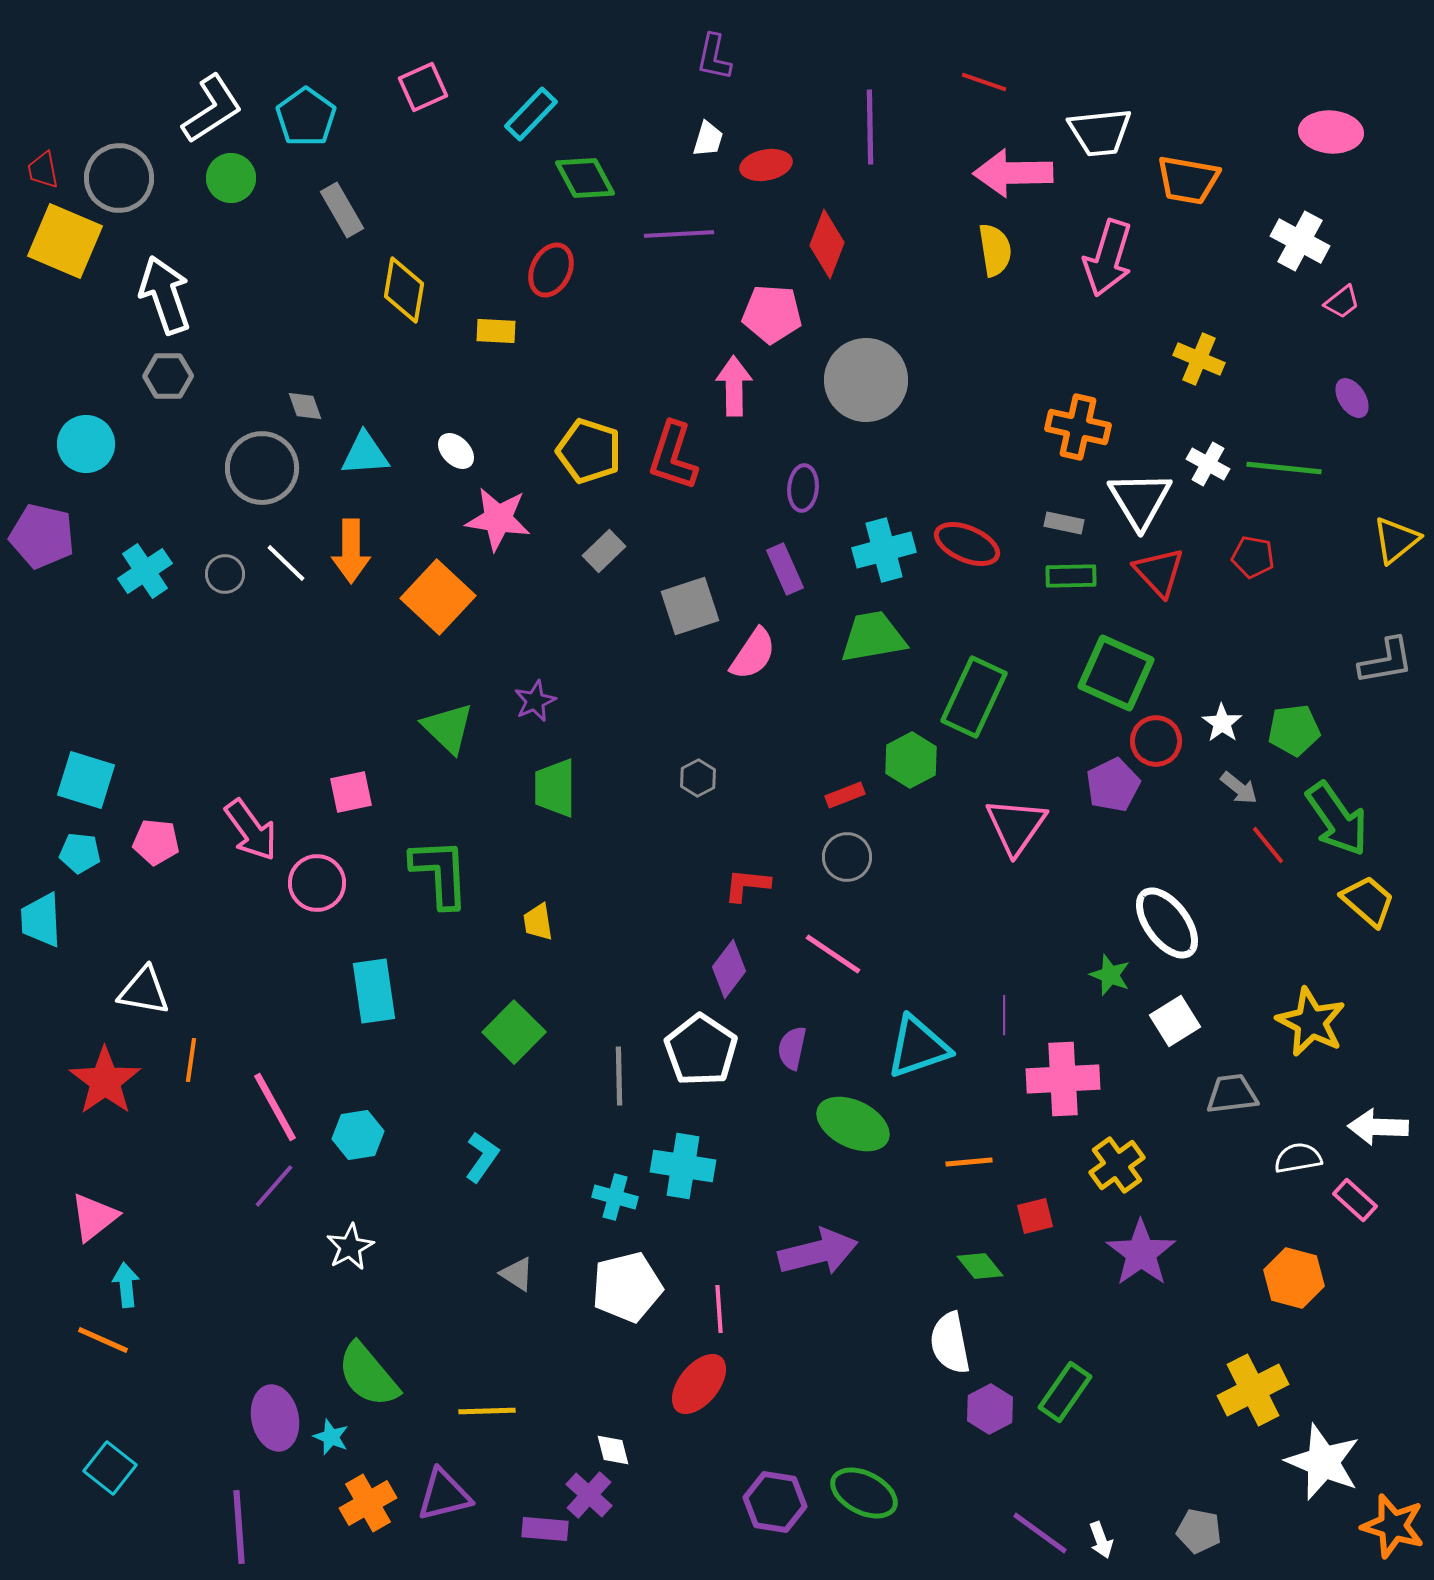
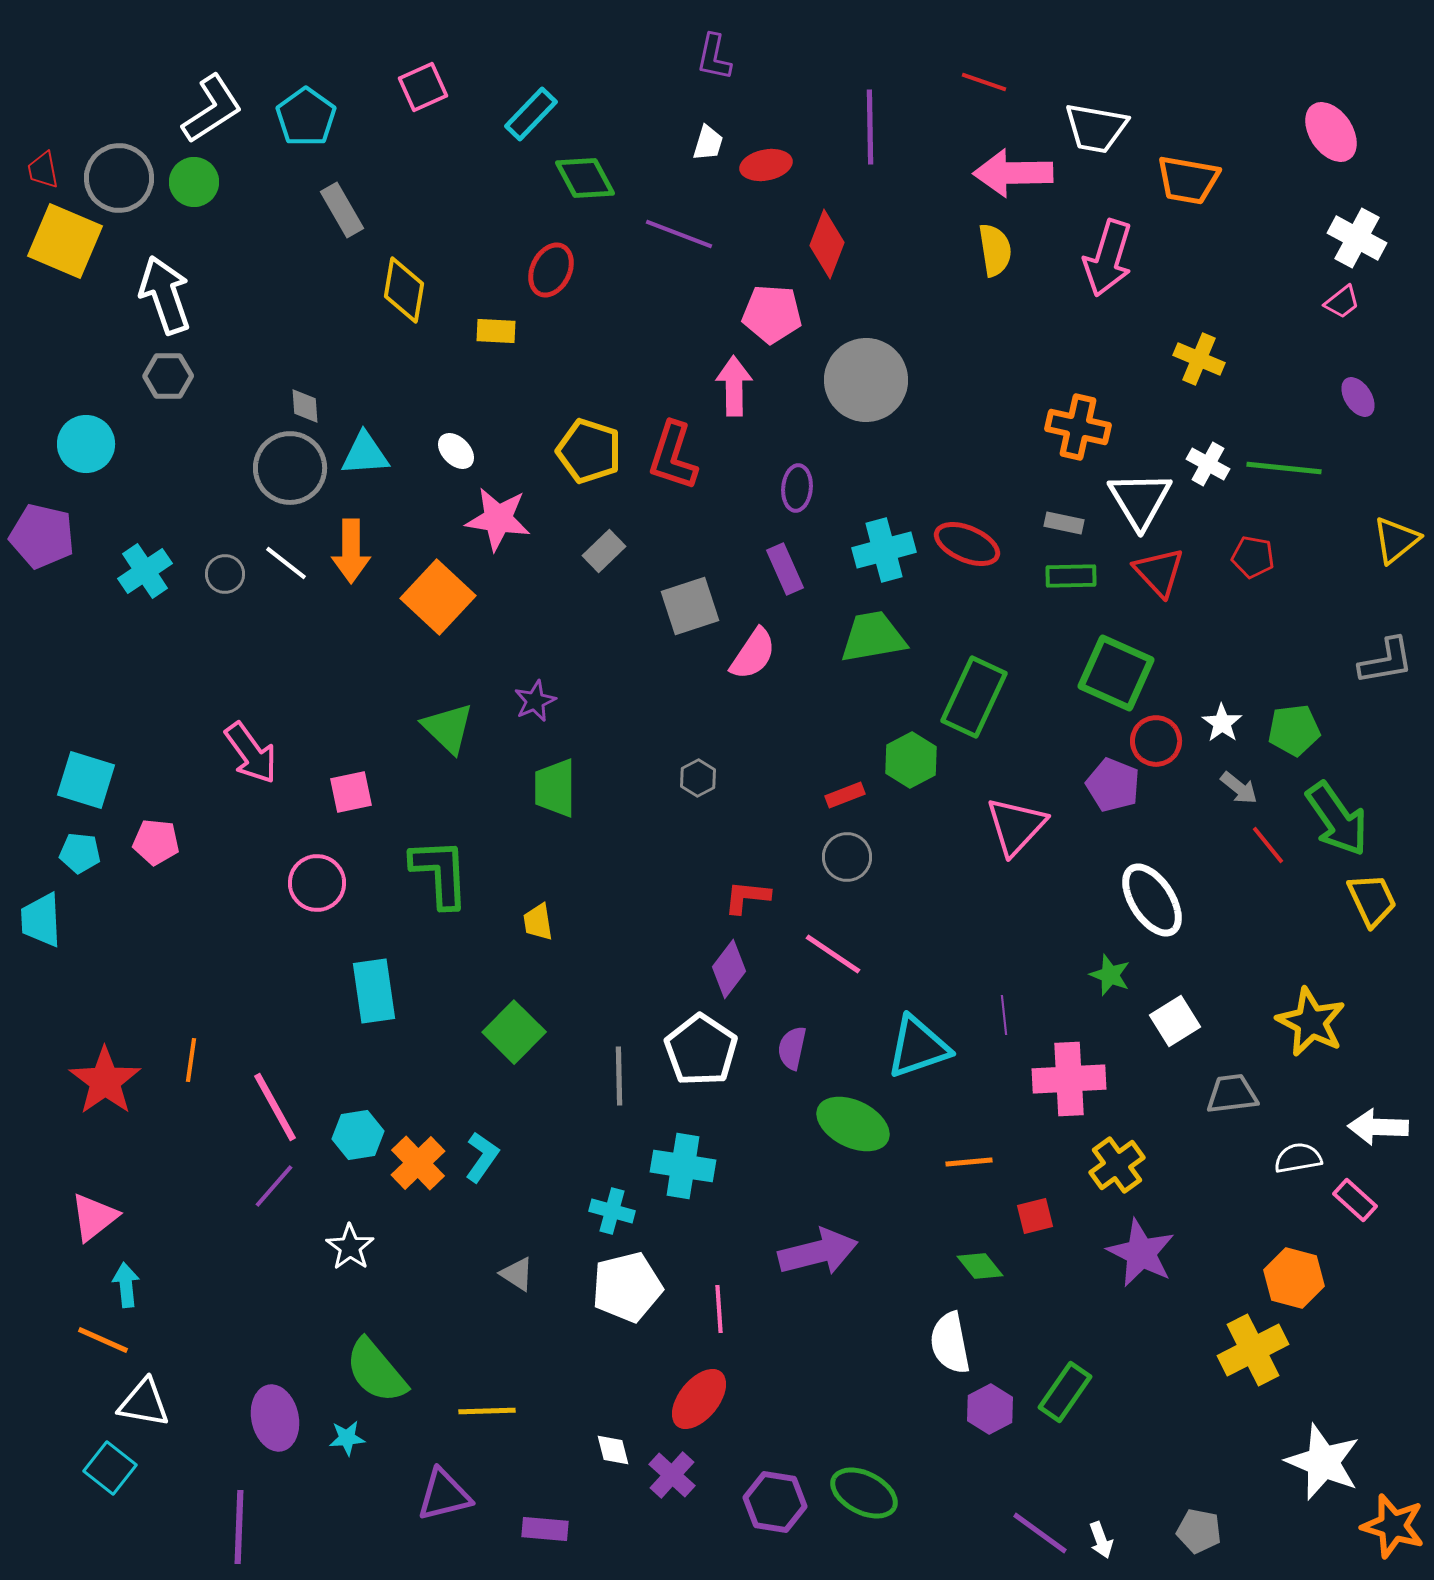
white trapezoid at (1100, 132): moved 4 px left, 4 px up; rotated 16 degrees clockwise
pink ellipse at (1331, 132): rotated 52 degrees clockwise
white trapezoid at (708, 139): moved 4 px down
green circle at (231, 178): moved 37 px left, 4 px down
purple line at (679, 234): rotated 24 degrees clockwise
white cross at (1300, 241): moved 57 px right, 3 px up
purple ellipse at (1352, 398): moved 6 px right, 1 px up
gray diamond at (305, 406): rotated 15 degrees clockwise
gray circle at (262, 468): moved 28 px right
purple ellipse at (803, 488): moved 6 px left
white line at (286, 563): rotated 6 degrees counterclockwise
purple pentagon at (1113, 785): rotated 24 degrees counterclockwise
pink triangle at (1016, 826): rotated 8 degrees clockwise
pink arrow at (251, 830): moved 77 px up
red L-shape at (747, 885): moved 12 px down
yellow trapezoid at (1368, 901): moved 4 px right, 1 px up; rotated 24 degrees clockwise
white ellipse at (1167, 923): moved 15 px left, 23 px up; rotated 4 degrees clockwise
white triangle at (144, 991): moved 412 px down
purple line at (1004, 1015): rotated 6 degrees counterclockwise
pink cross at (1063, 1079): moved 6 px right
cyan cross at (615, 1197): moved 3 px left, 14 px down
white star at (350, 1247): rotated 9 degrees counterclockwise
purple star at (1141, 1253): rotated 10 degrees counterclockwise
green semicircle at (368, 1375): moved 8 px right, 4 px up
red ellipse at (699, 1384): moved 15 px down
yellow cross at (1253, 1390): moved 40 px up
cyan star at (331, 1437): moved 16 px right, 1 px down; rotated 27 degrees counterclockwise
purple cross at (589, 1495): moved 83 px right, 20 px up
orange cross at (368, 1503): moved 50 px right, 340 px up; rotated 14 degrees counterclockwise
purple line at (239, 1527): rotated 6 degrees clockwise
